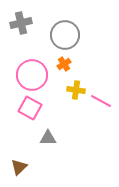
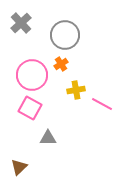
gray cross: rotated 30 degrees counterclockwise
orange cross: moved 3 px left
yellow cross: rotated 18 degrees counterclockwise
pink line: moved 1 px right, 3 px down
